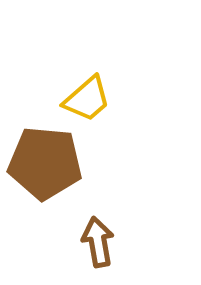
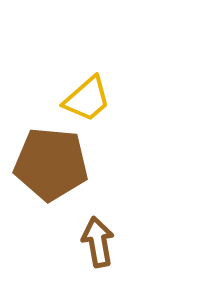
brown pentagon: moved 6 px right, 1 px down
